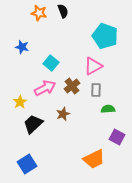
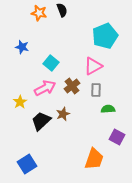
black semicircle: moved 1 px left, 1 px up
cyan pentagon: rotated 30 degrees clockwise
black trapezoid: moved 8 px right, 3 px up
orange trapezoid: rotated 45 degrees counterclockwise
